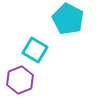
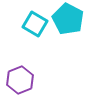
cyan square: moved 26 px up
